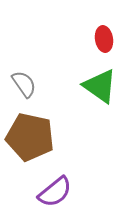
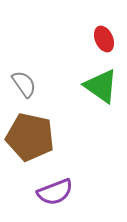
red ellipse: rotated 15 degrees counterclockwise
green triangle: moved 1 px right
purple semicircle: rotated 18 degrees clockwise
